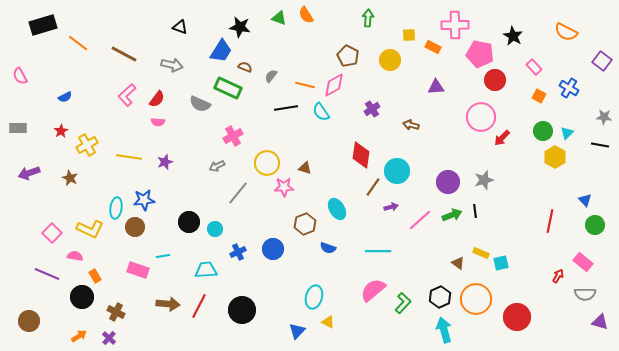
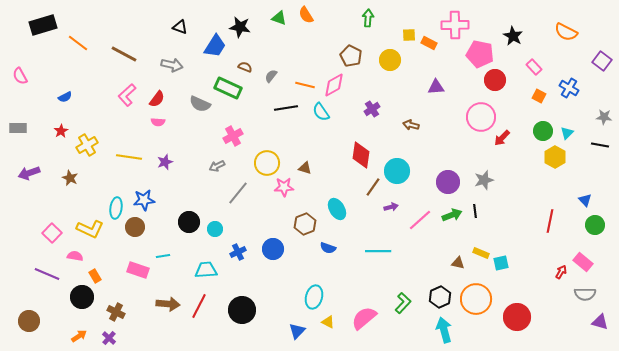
orange rectangle at (433, 47): moved 4 px left, 4 px up
blue trapezoid at (221, 51): moved 6 px left, 5 px up
brown pentagon at (348, 56): moved 3 px right
brown triangle at (458, 263): rotated 24 degrees counterclockwise
red arrow at (558, 276): moved 3 px right, 4 px up
pink semicircle at (373, 290): moved 9 px left, 28 px down
